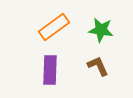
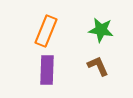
orange rectangle: moved 8 px left, 4 px down; rotated 32 degrees counterclockwise
purple rectangle: moved 3 px left
